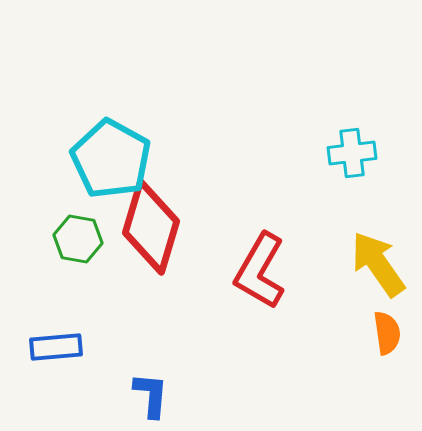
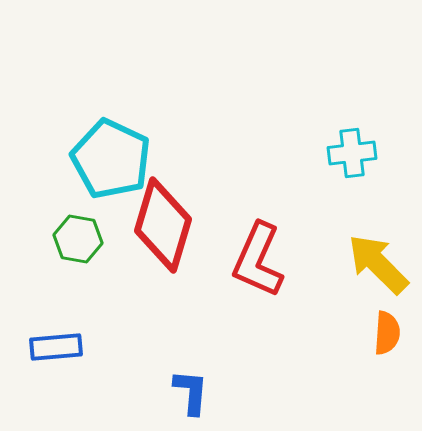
cyan pentagon: rotated 4 degrees counterclockwise
red diamond: moved 12 px right, 2 px up
yellow arrow: rotated 10 degrees counterclockwise
red L-shape: moved 2 px left, 11 px up; rotated 6 degrees counterclockwise
orange semicircle: rotated 12 degrees clockwise
blue L-shape: moved 40 px right, 3 px up
